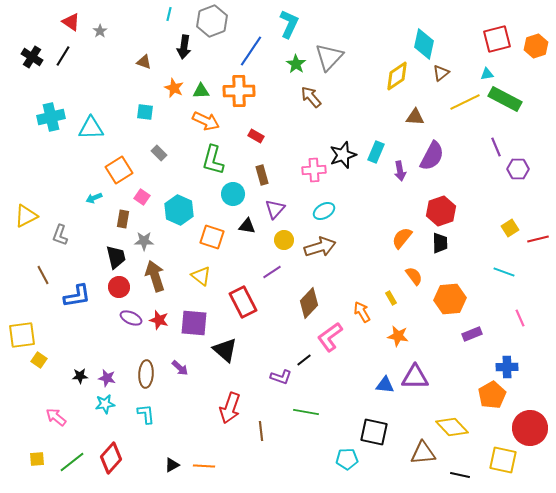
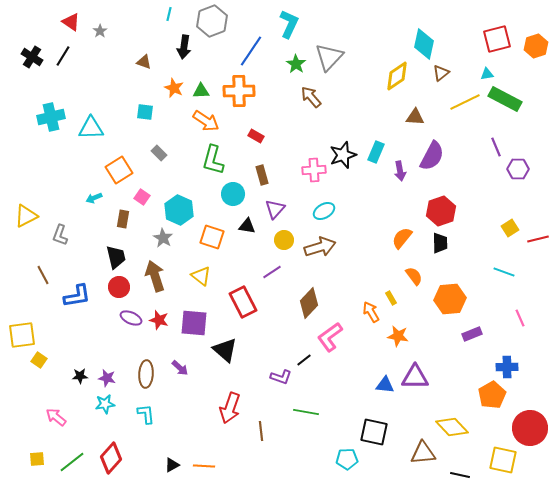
orange arrow at (206, 121): rotated 8 degrees clockwise
gray star at (144, 241): moved 19 px right, 3 px up; rotated 30 degrees clockwise
orange arrow at (362, 312): moved 9 px right
